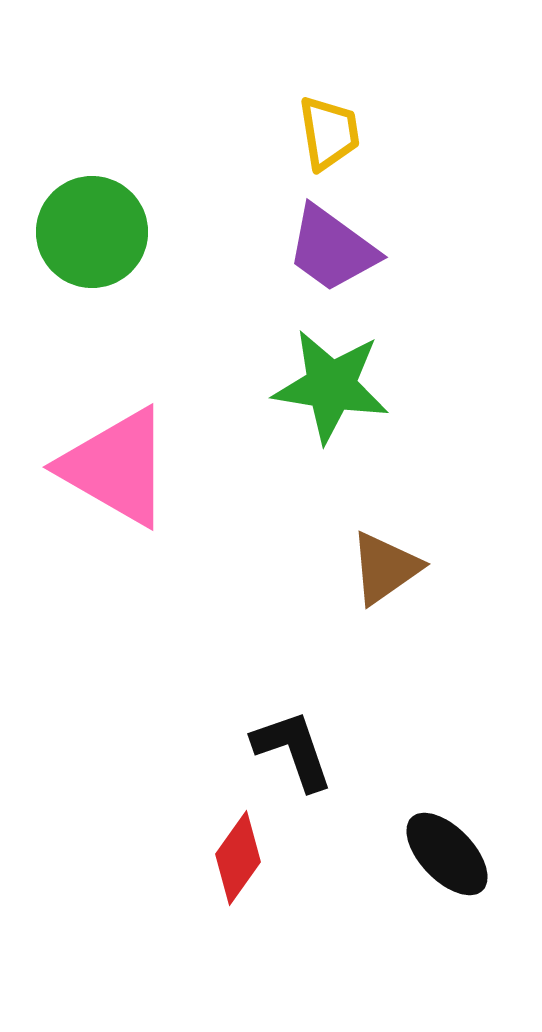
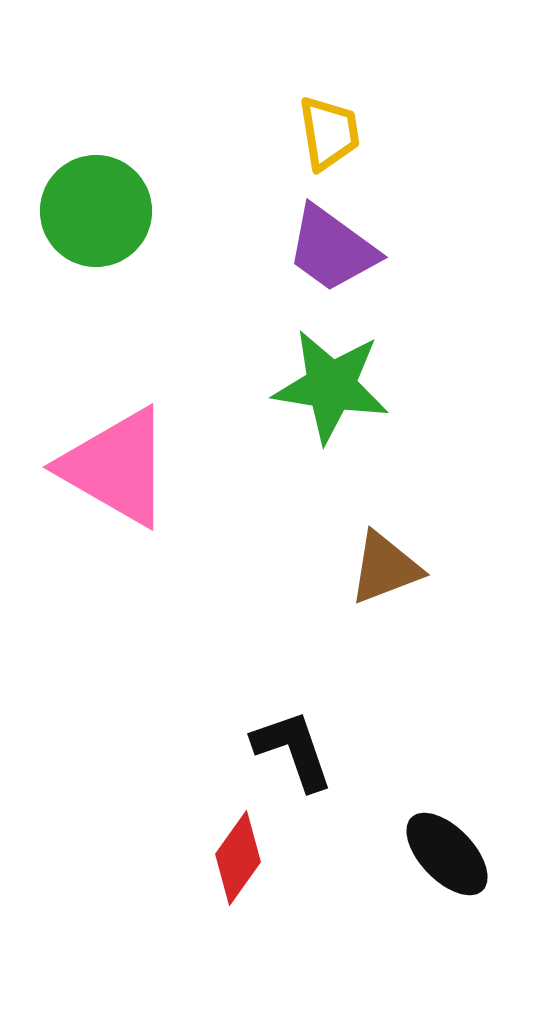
green circle: moved 4 px right, 21 px up
brown triangle: rotated 14 degrees clockwise
